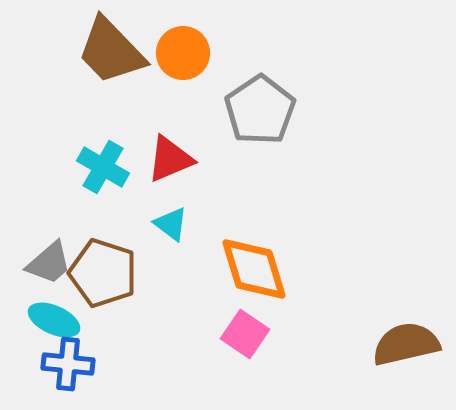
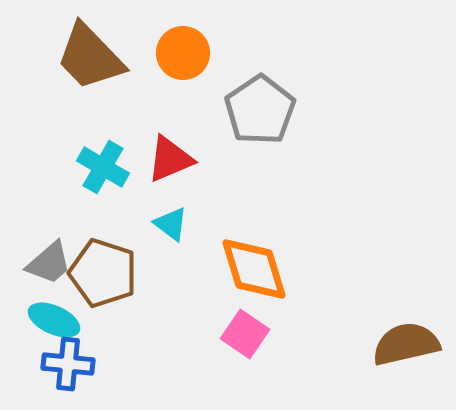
brown trapezoid: moved 21 px left, 6 px down
